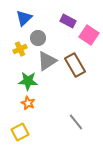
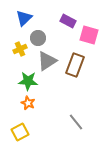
pink square: rotated 18 degrees counterclockwise
brown rectangle: rotated 50 degrees clockwise
